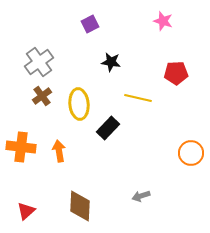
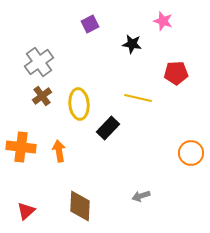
black star: moved 21 px right, 18 px up
